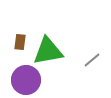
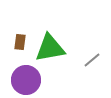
green triangle: moved 2 px right, 3 px up
